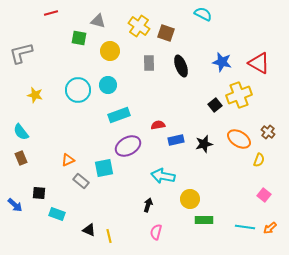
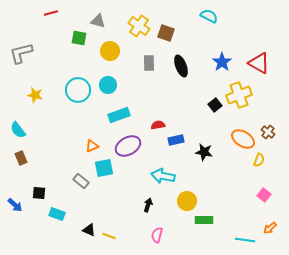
cyan semicircle at (203, 14): moved 6 px right, 2 px down
blue star at (222, 62): rotated 24 degrees clockwise
cyan semicircle at (21, 132): moved 3 px left, 2 px up
orange ellipse at (239, 139): moved 4 px right
black star at (204, 144): moved 8 px down; rotated 24 degrees clockwise
orange triangle at (68, 160): moved 24 px right, 14 px up
yellow circle at (190, 199): moved 3 px left, 2 px down
cyan line at (245, 227): moved 13 px down
pink semicircle at (156, 232): moved 1 px right, 3 px down
yellow line at (109, 236): rotated 56 degrees counterclockwise
